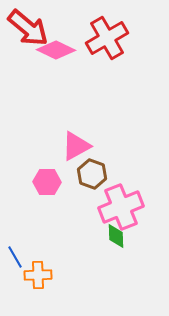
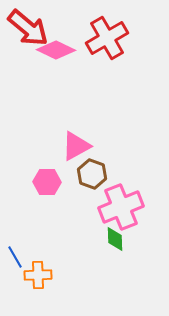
green diamond: moved 1 px left, 3 px down
